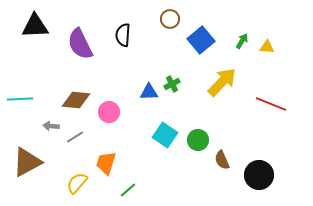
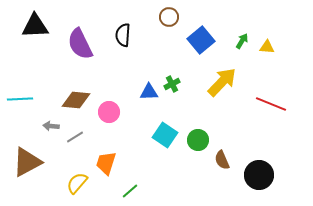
brown circle: moved 1 px left, 2 px up
green line: moved 2 px right, 1 px down
